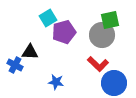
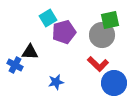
blue star: rotated 21 degrees counterclockwise
